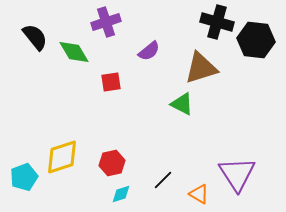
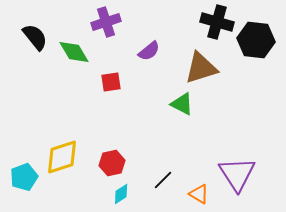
cyan diamond: rotated 15 degrees counterclockwise
